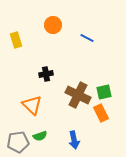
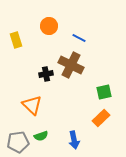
orange circle: moved 4 px left, 1 px down
blue line: moved 8 px left
brown cross: moved 7 px left, 30 px up
orange rectangle: moved 5 px down; rotated 72 degrees clockwise
green semicircle: moved 1 px right
